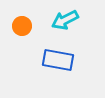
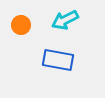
orange circle: moved 1 px left, 1 px up
